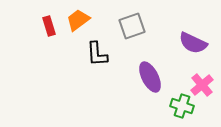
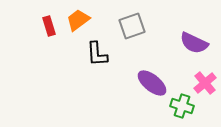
purple semicircle: moved 1 px right
purple ellipse: moved 2 px right, 6 px down; rotated 24 degrees counterclockwise
pink cross: moved 3 px right, 2 px up
